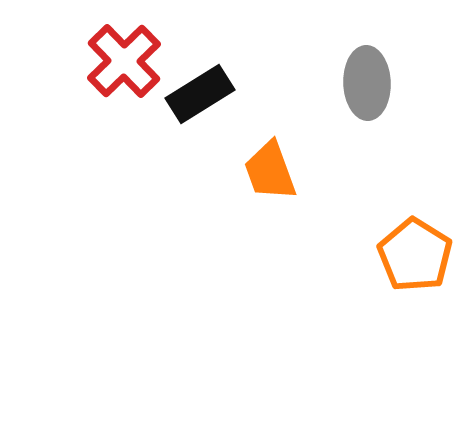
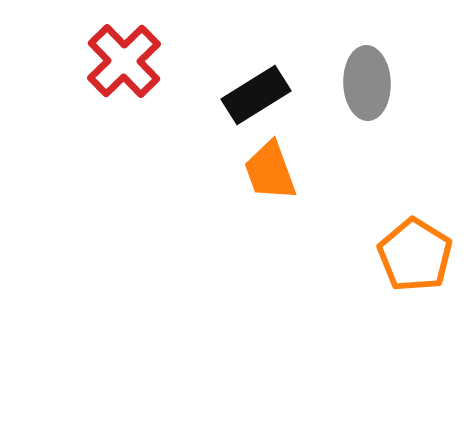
black rectangle: moved 56 px right, 1 px down
